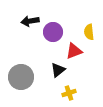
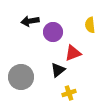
yellow semicircle: moved 1 px right, 7 px up
red triangle: moved 1 px left, 2 px down
